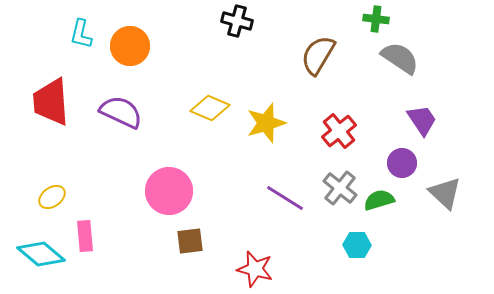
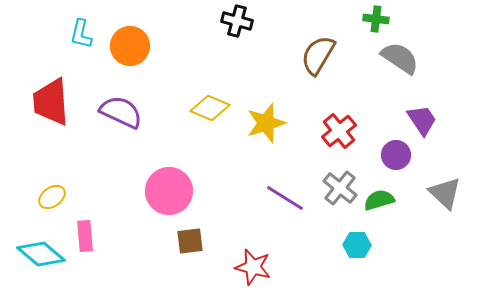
purple circle: moved 6 px left, 8 px up
red star: moved 2 px left, 2 px up
